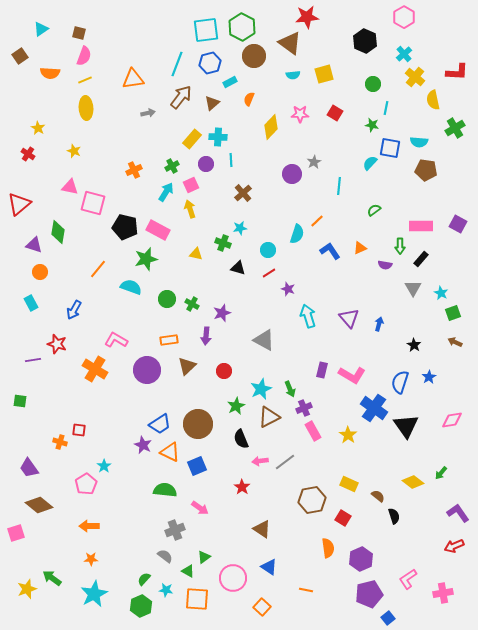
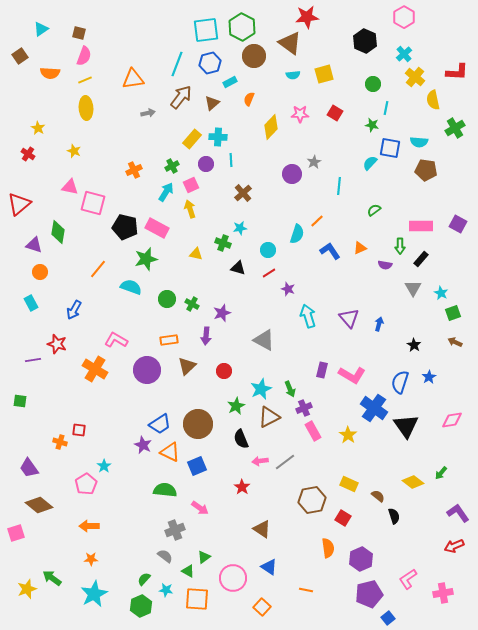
pink rectangle at (158, 230): moved 1 px left, 2 px up
